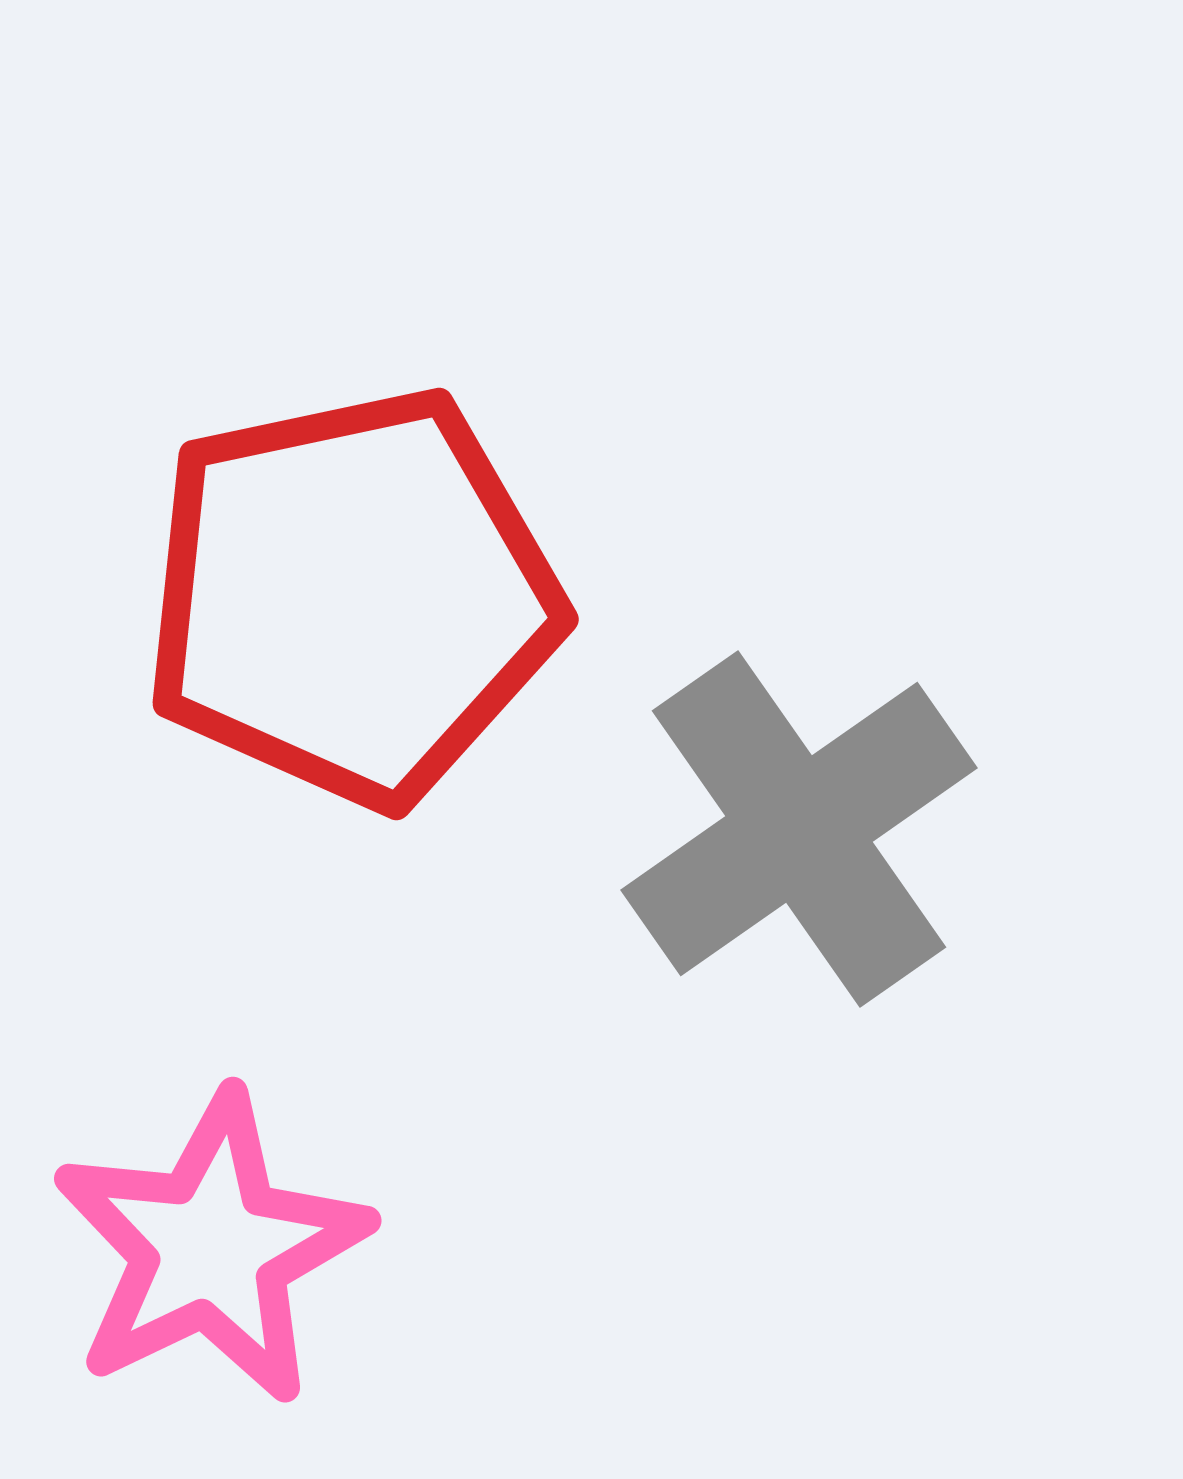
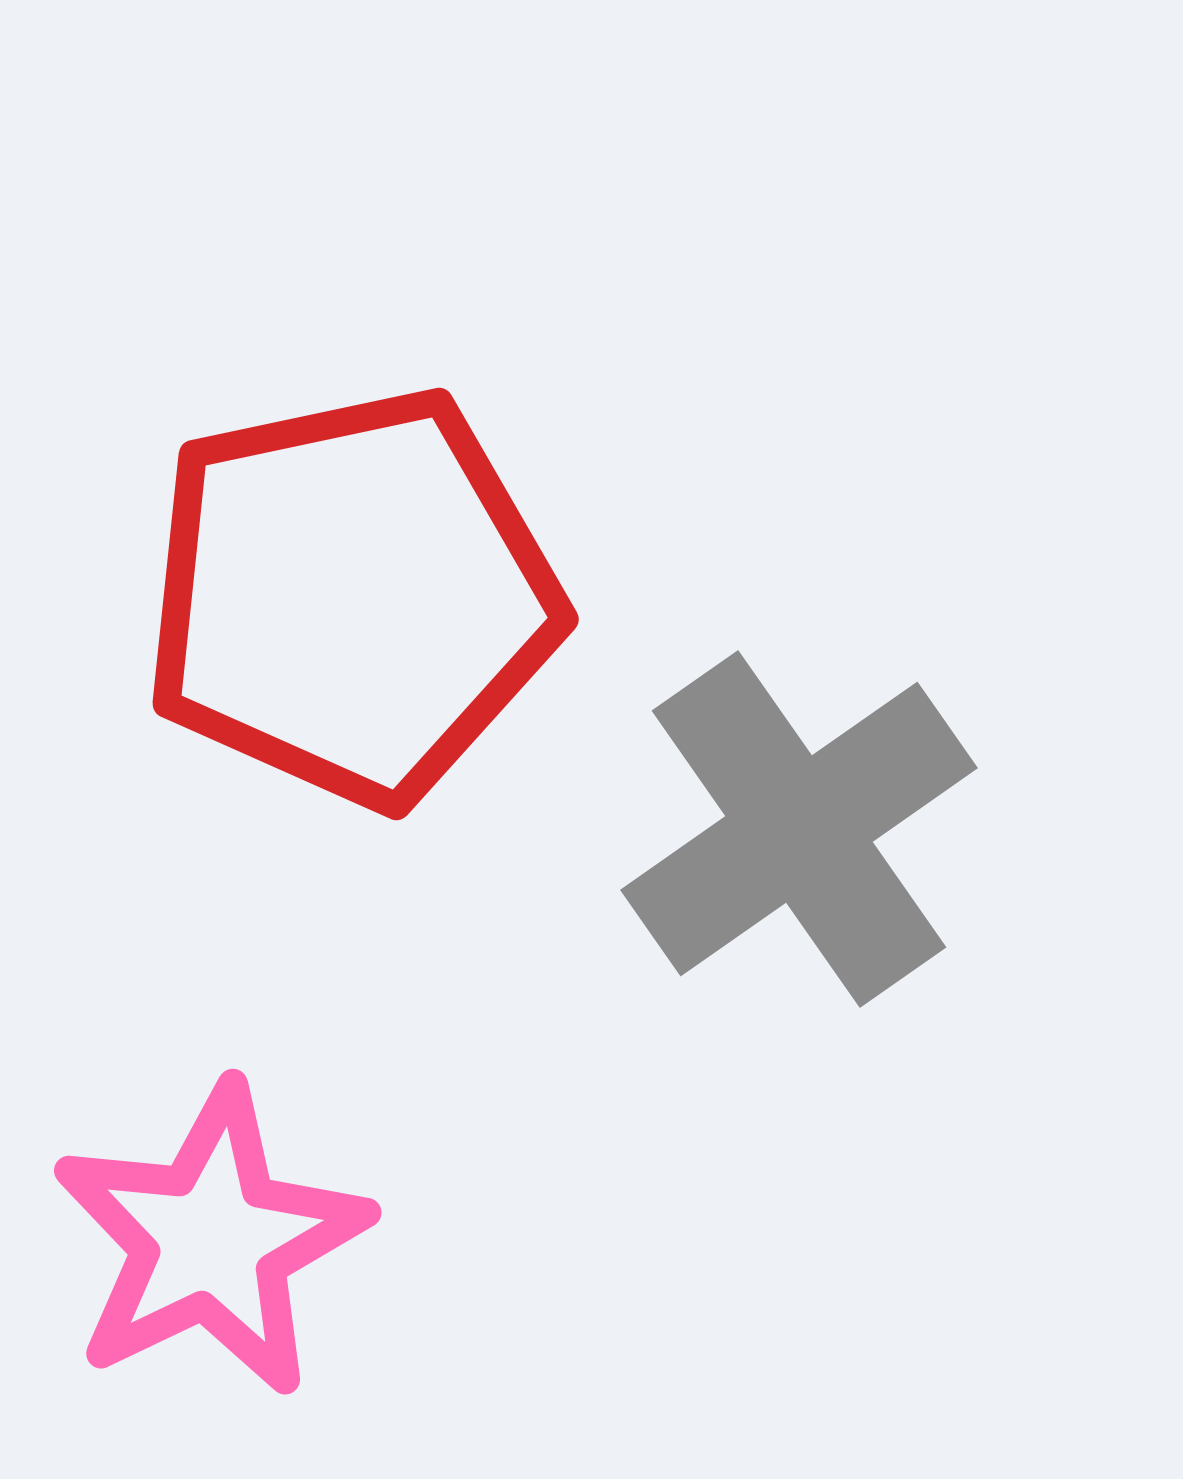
pink star: moved 8 px up
